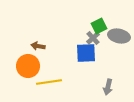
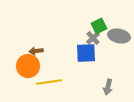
brown arrow: moved 2 px left, 5 px down; rotated 16 degrees counterclockwise
